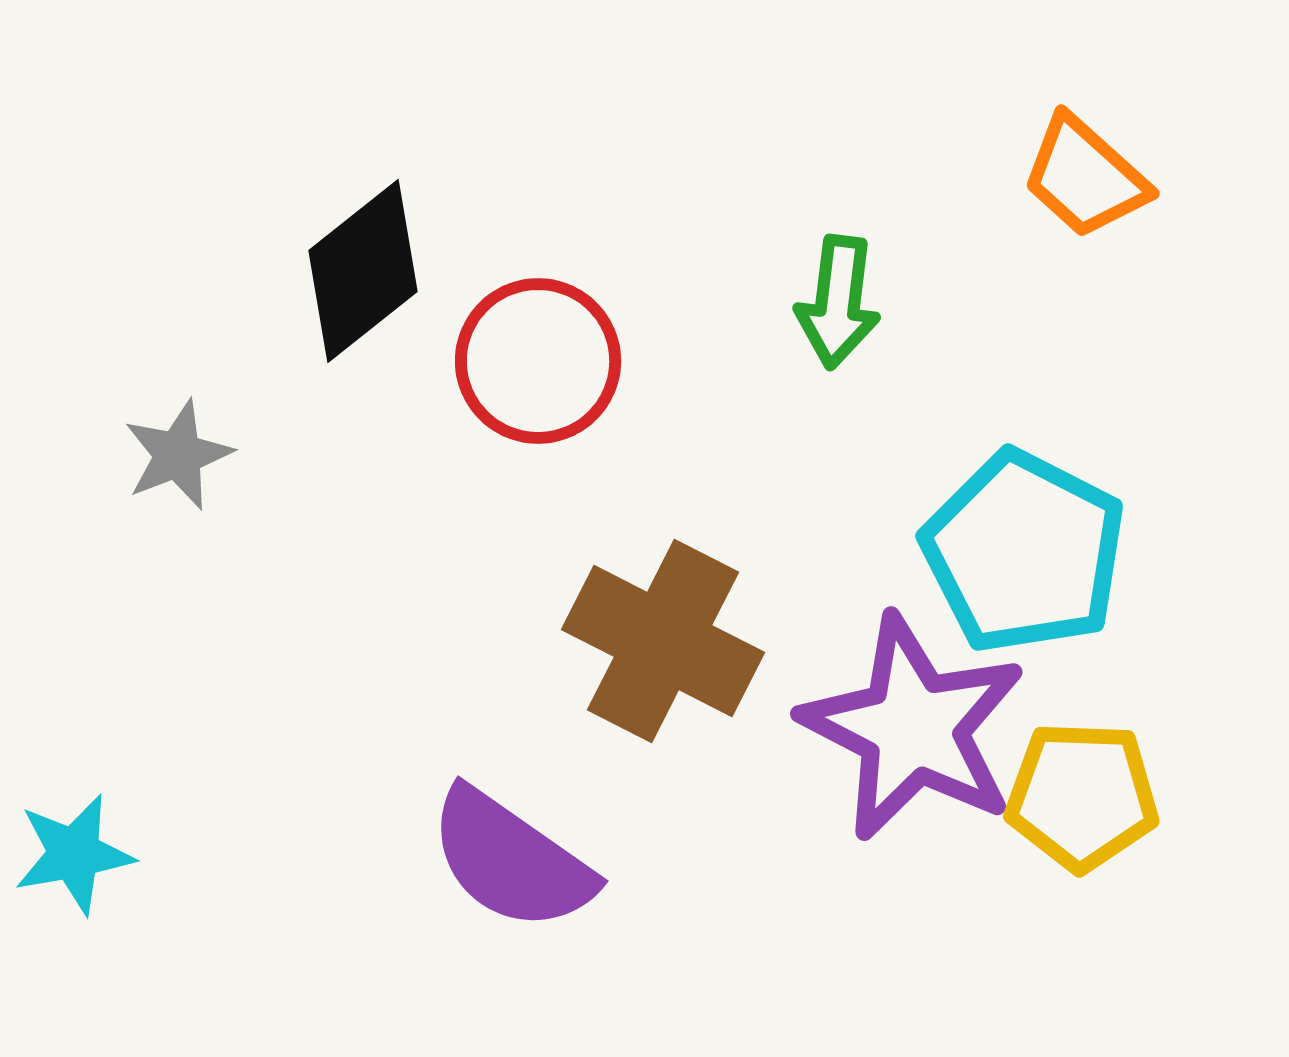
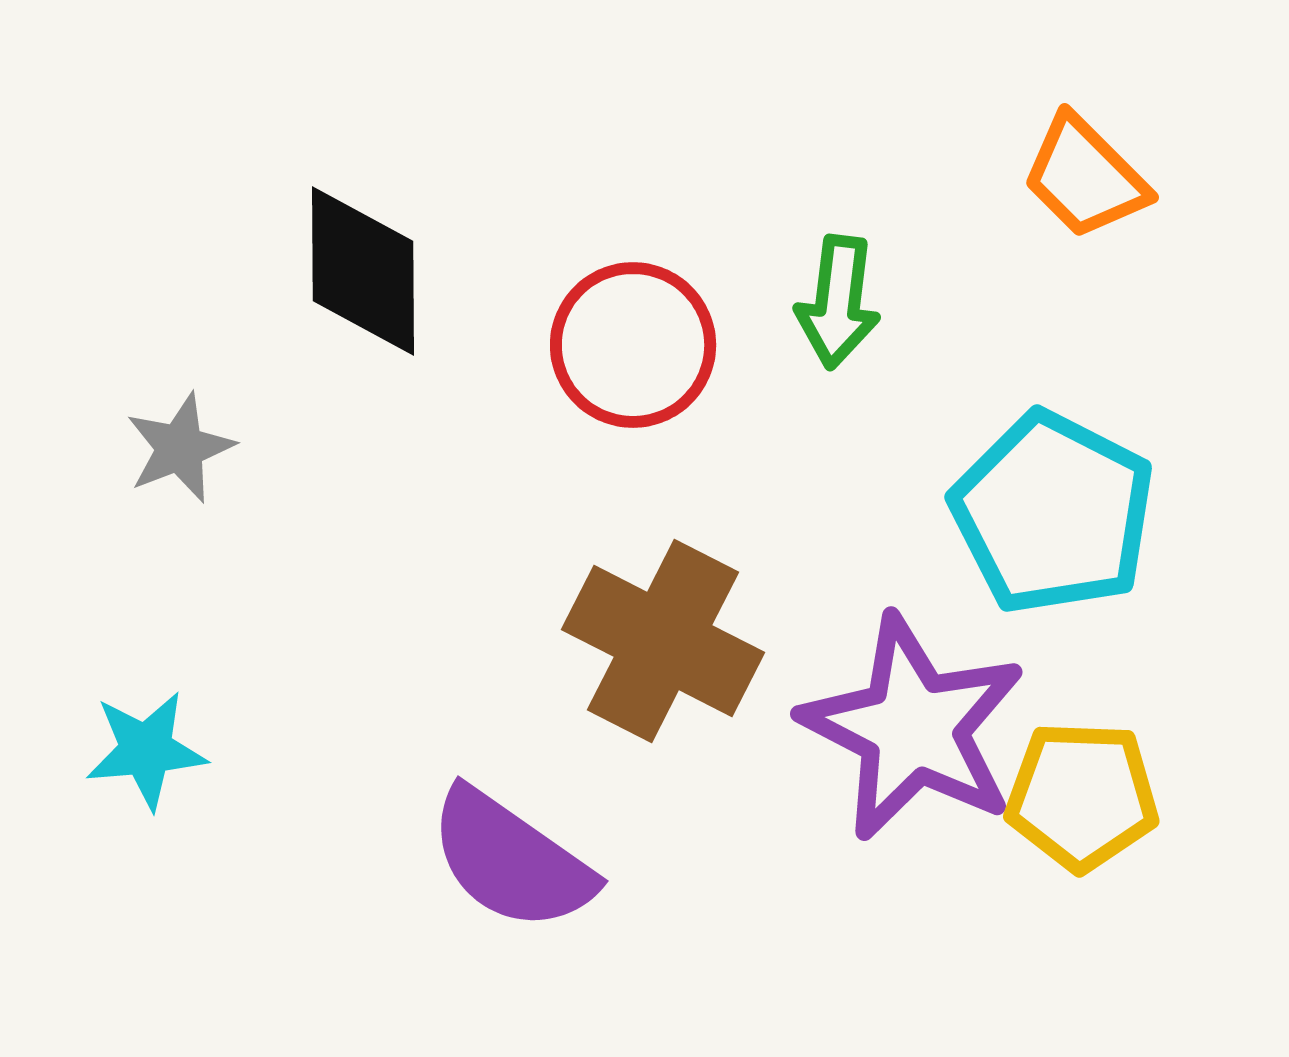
orange trapezoid: rotated 3 degrees clockwise
black diamond: rotated 52 degrees counterclockwise
red circle: moved 95 px right, 16 px up
gray star: moved 2 px right, 7 px up
cyan pentagon: moved 29 px right, 39 px up
cyan star: moved 72 px right, 104 px up; rotated 5 degrees clockwise
